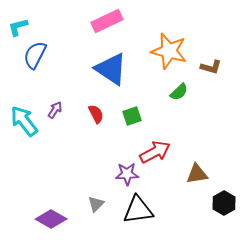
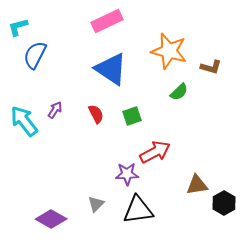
brown triangle: moved 11 px down
